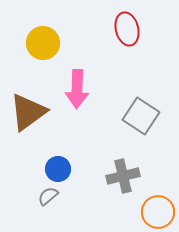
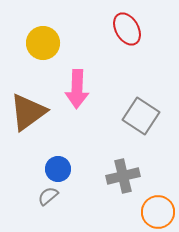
red ellipse: rotated 16 degrees counterclockwise
